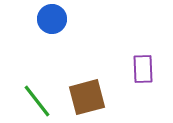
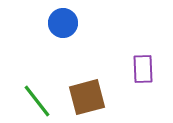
blue circle: moved 11 px right, 4 px down
